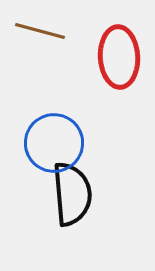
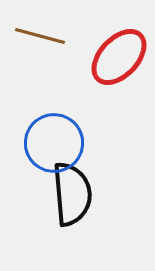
brown line: moved 5 px down
red ellipse: rotated 46 degrees clockwise
